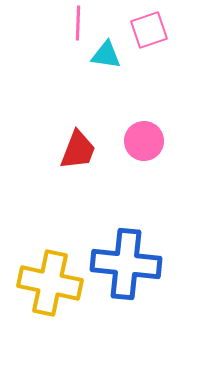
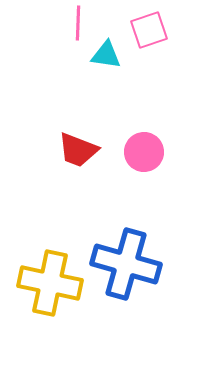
pink circle: moved 11 px down
red trapezoid: rotated 90 degrees clockwise
blue cross: rotated 10 degrees clockwise
